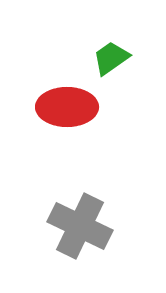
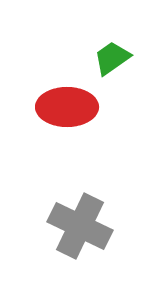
green trapezoid: moved 1 px right
